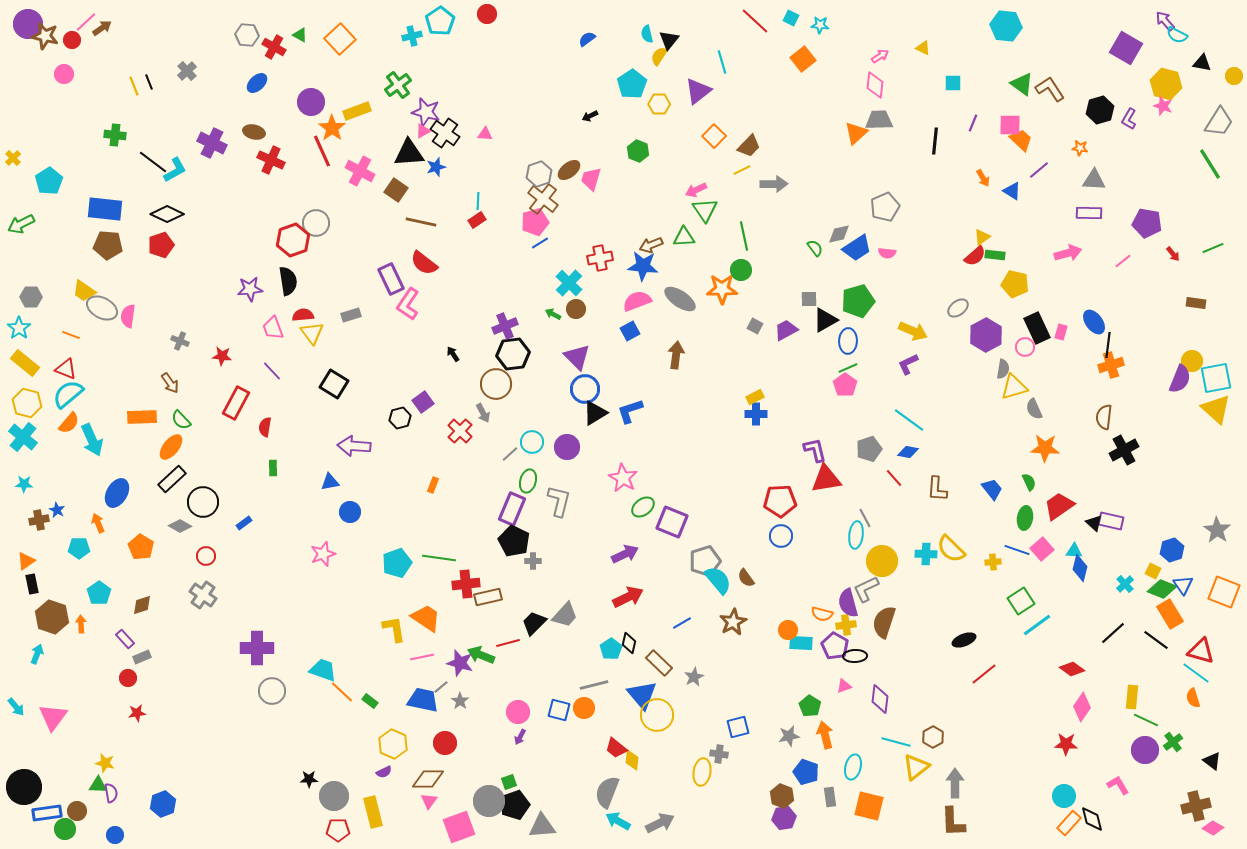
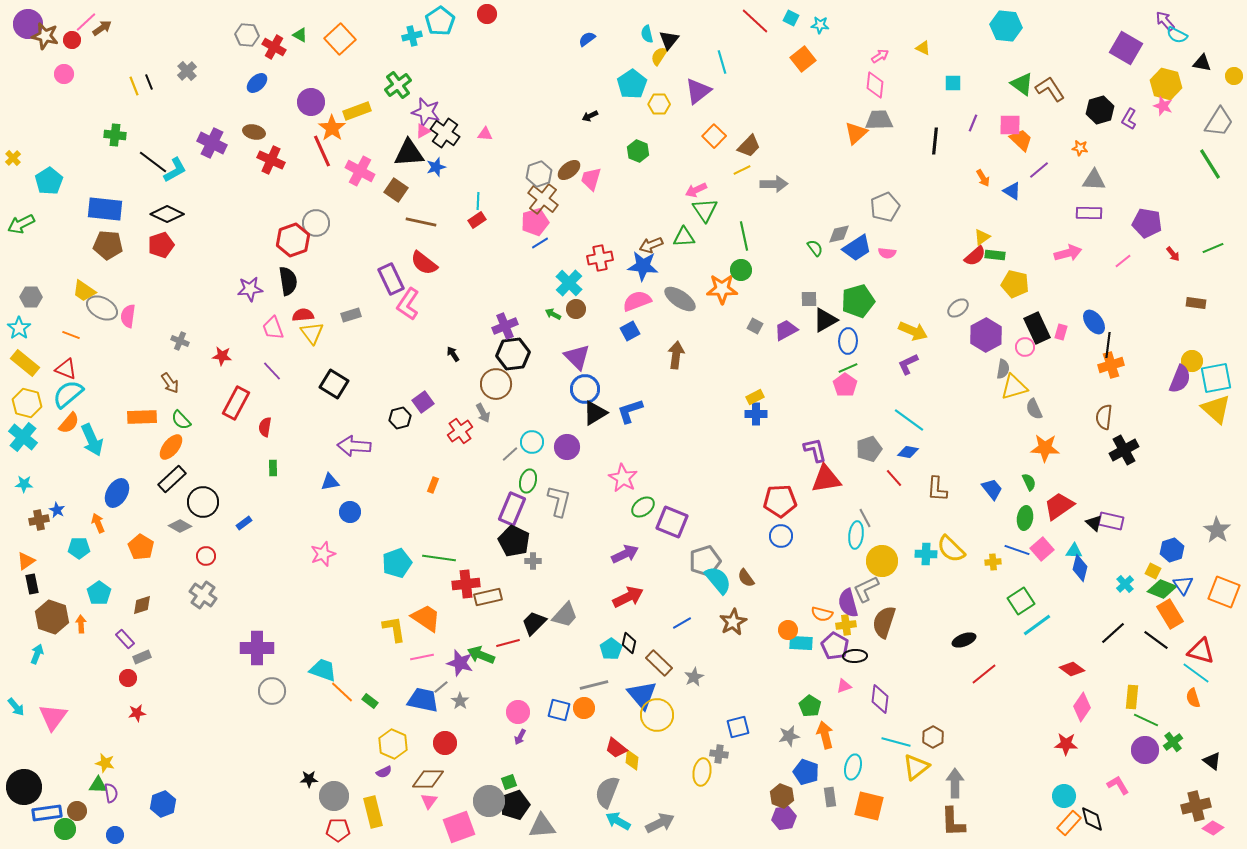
red cross at (460, 431): rotated 10 degrees clockwise
